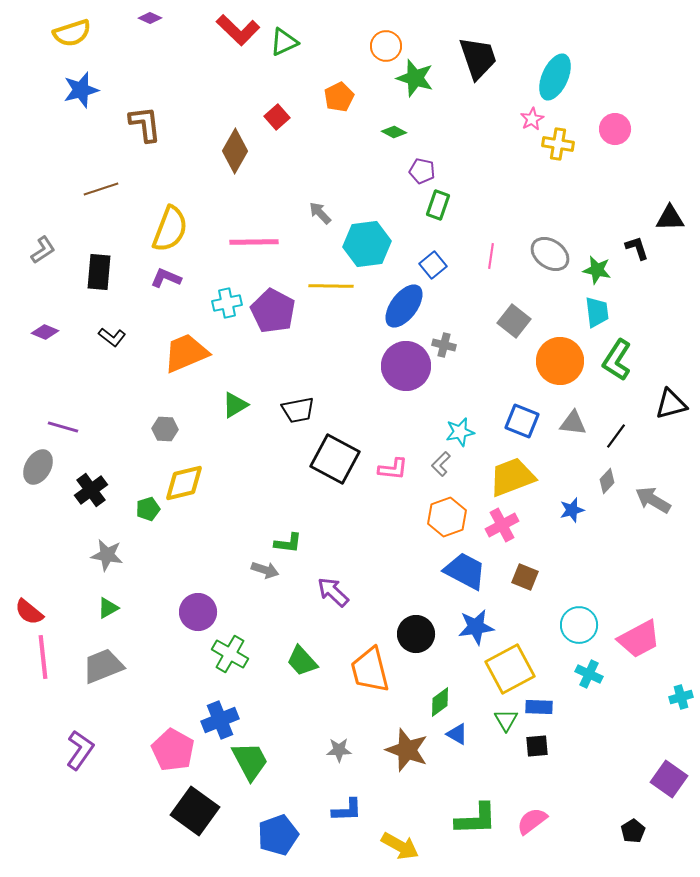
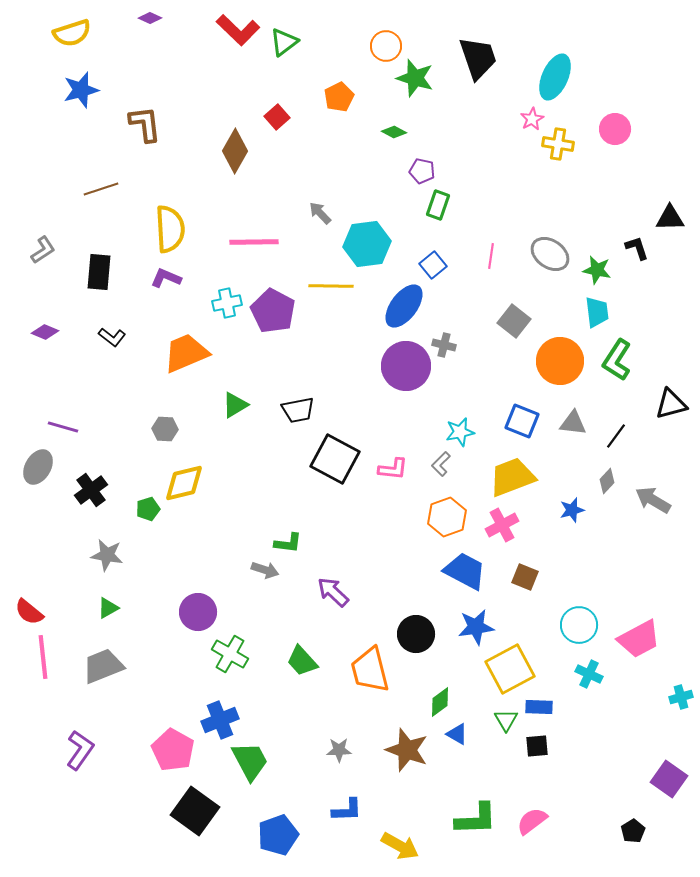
green triangle at (284, 42): rotated 12 degrees counterclockwise
yellow semicircle at (170, 229): rotated 24 degrees counterclockwise
